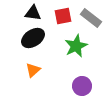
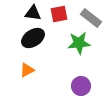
red square: moved 4 px left, 2 px up
green star: moved 3 px right, 3 px up; rotated 20 degrees clockwise
orange triangle: moved 6 px left; rotated 14 degrees clockwise
purple circle: moved 1 px left
